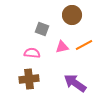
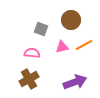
brown circle: moved 1 px left, 5 px down
gray square: moved 1 px left
brown cross: rotated 24 degrees counterclockwise
purple arrow: moved 1 px up; rotated 125 degrees clockwise
